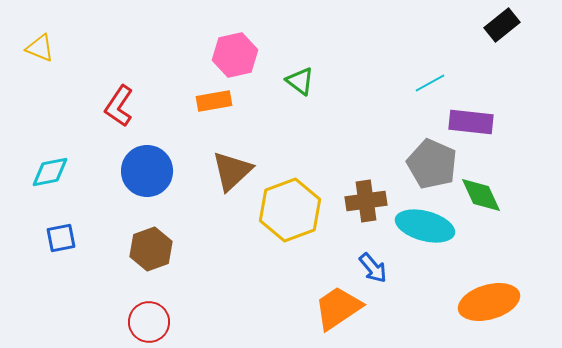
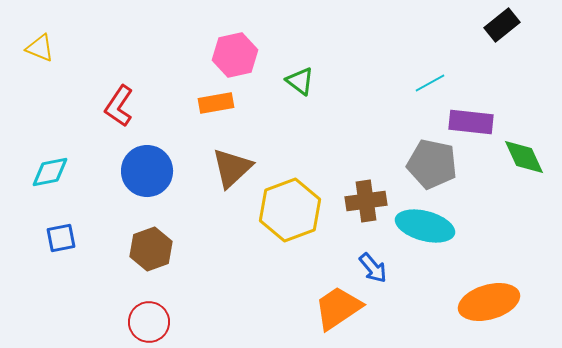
orange rectangle: moved 2 px right, 2 px down
gray pentagon: rotated 12 degrees counterclockwise
brown triangle: moved 3 px up
green diamond: moved 43 px right, 38 px up
